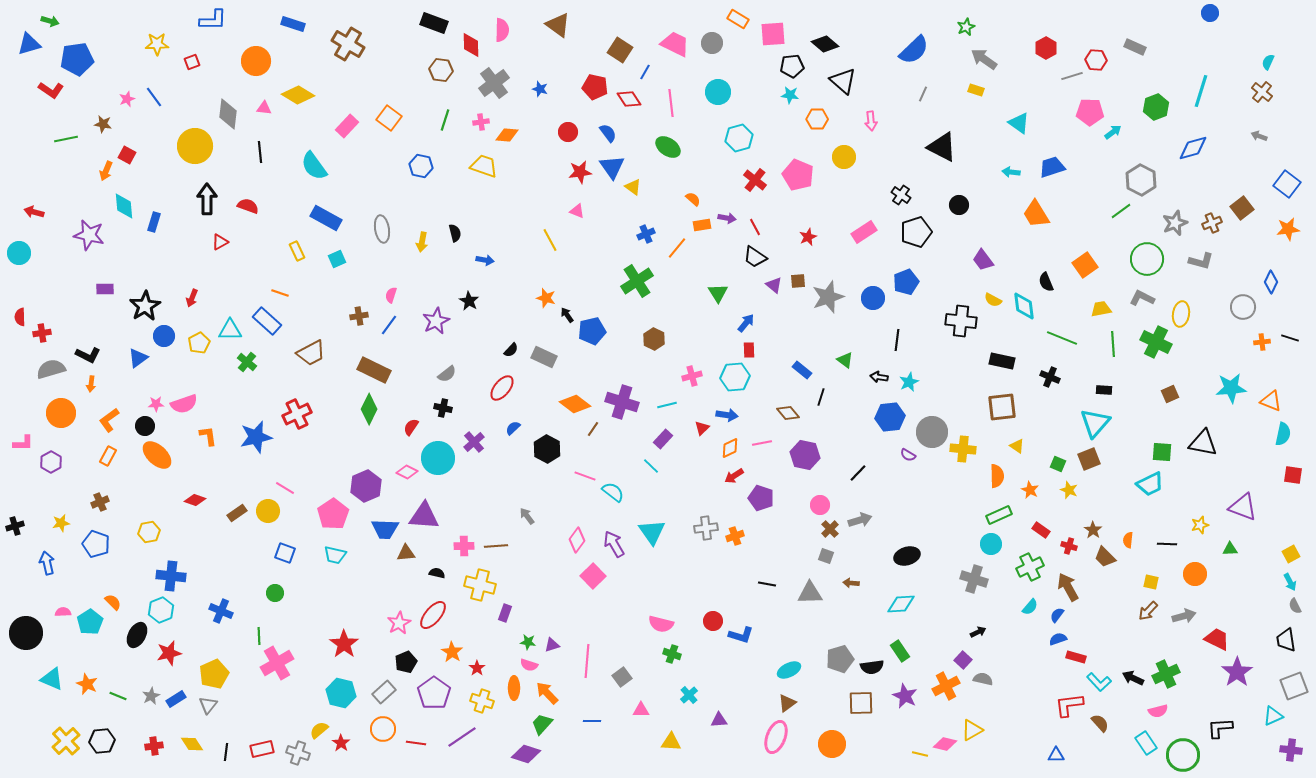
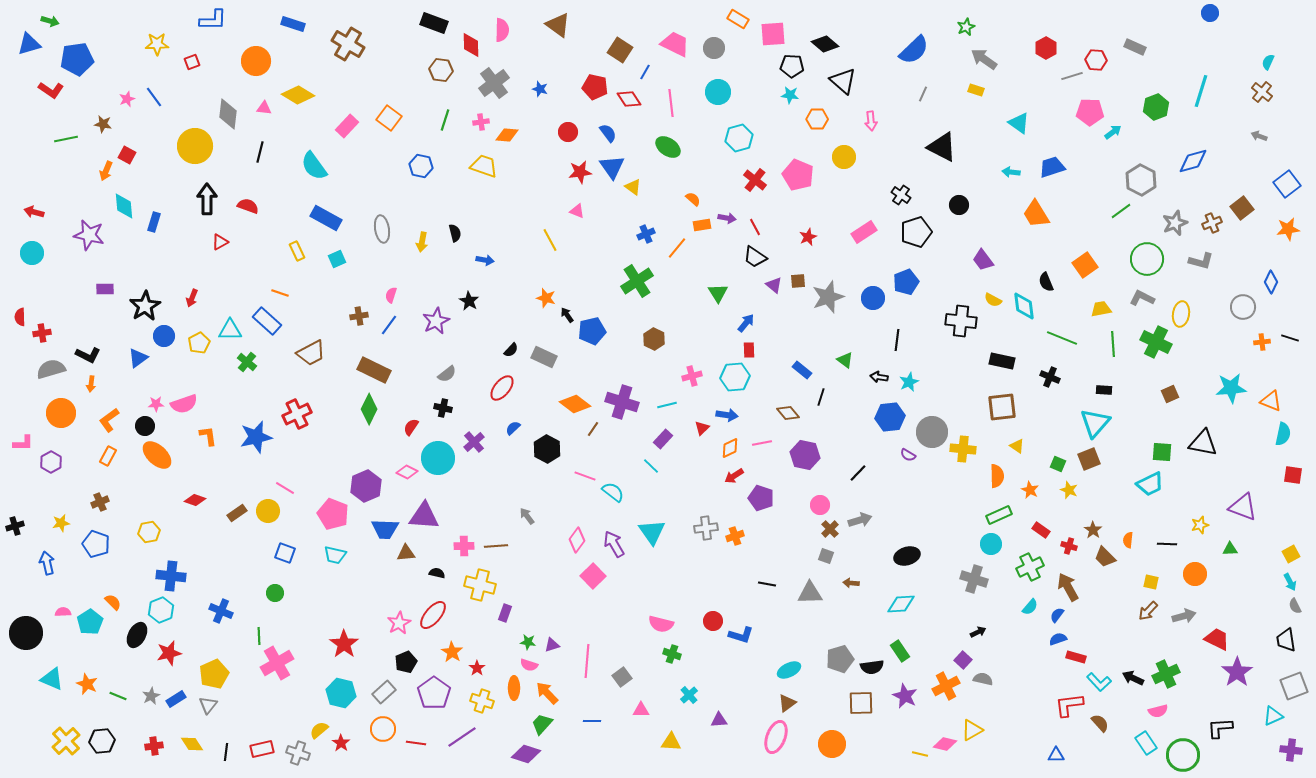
gray circle at (712, 43): moved 2 px right, 5 px down
black pentagon at (792, 66): rotated 10 degrees clockwise
blue diamond at (1193, 148): moved 13 px down
black line at (260, 152): rotated 20 degrees clockwise
blue square at (1287, 184): rotated 16 degrees clockwise
cyan circle at (19, 253): moved 13 px right
pink pentagon at (333, 514): rotated 16 degrees counterclockwise
